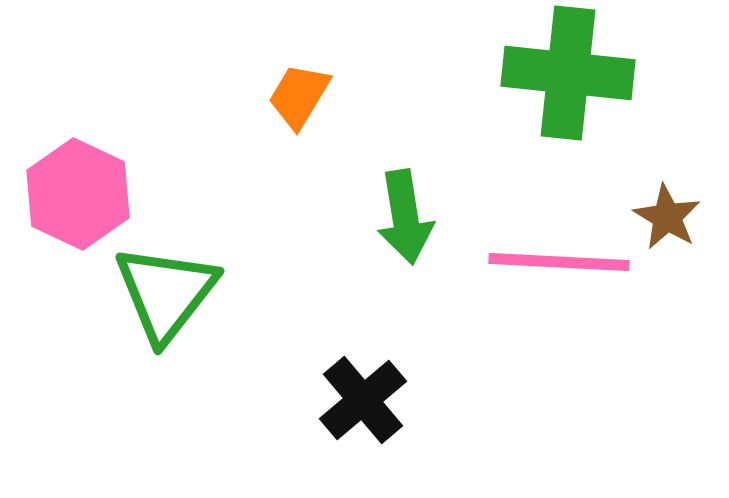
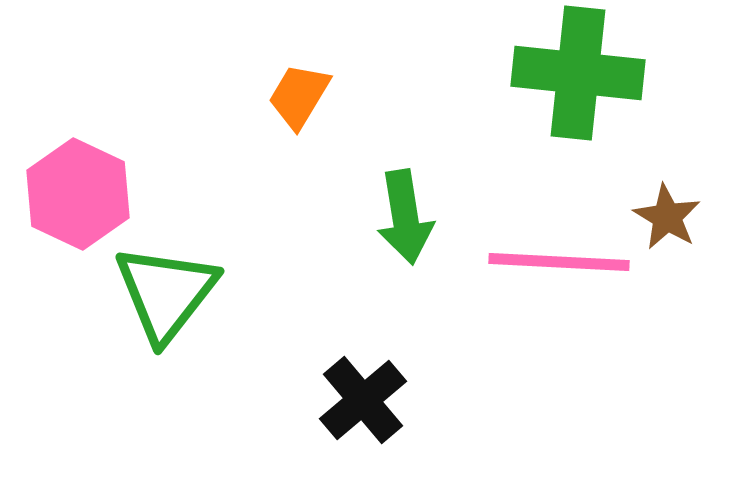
green cross: moved 10 px right
